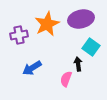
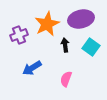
purple cross: rotated 12 degrees counterclockwise
black arrow: moved 13 px left, 19 px up
